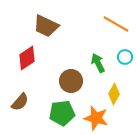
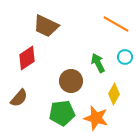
brown semicircle: moved 1 px left, 4 px up
